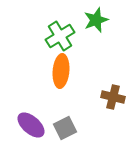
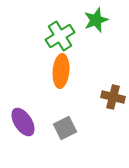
purple ellipse: moved 8 px left, 3 px up; rotated 16 degrees clockwise
